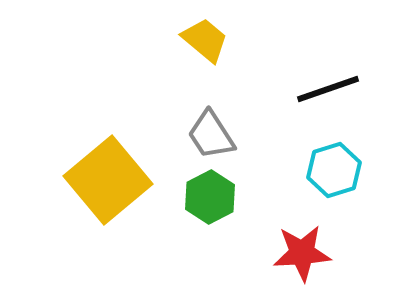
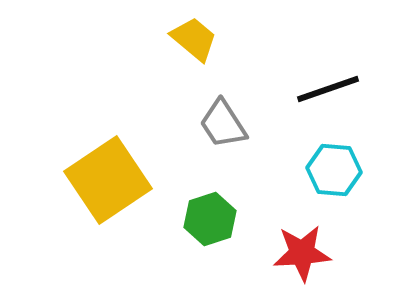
yellow trapezoid: moved 11 px left, 1 px up
gray trapezoid: moved 12 px right, 11 px up
cyan hexagon: rotated 22 degrees clockwise
yellow square: rotated 6 degrees clockwise
green hexagon: moved 22 px down; rotated 9 degrees clockwise
